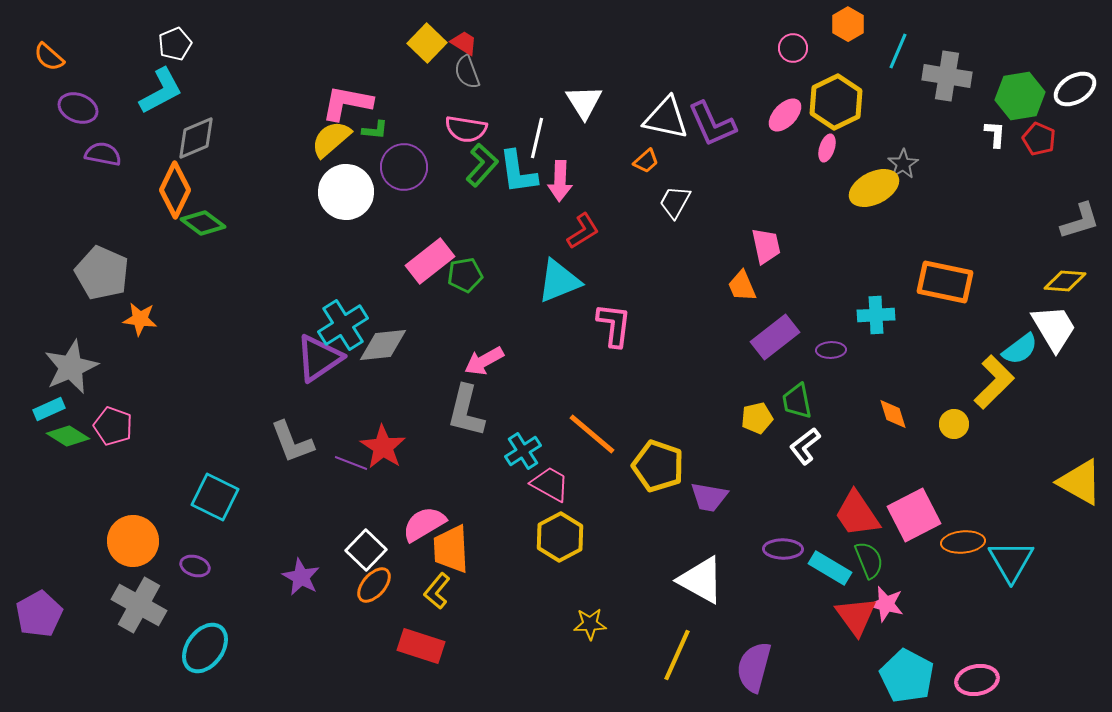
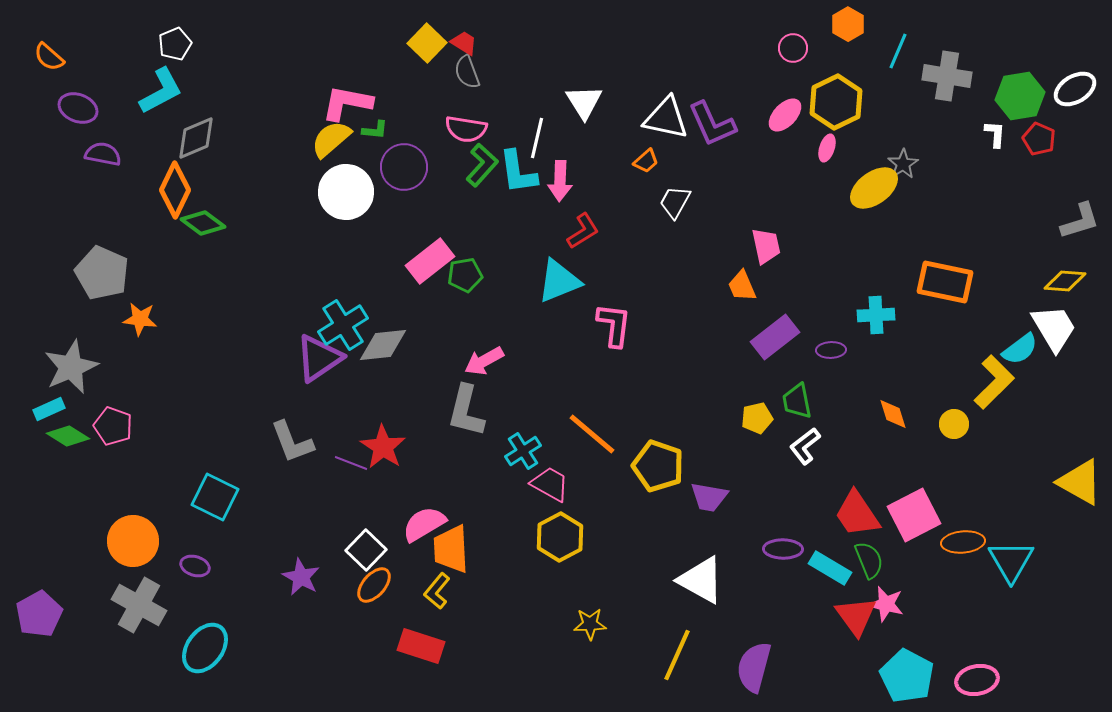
yellow ellipse at (874, 188): rotated 9 degrees counterclockwise
